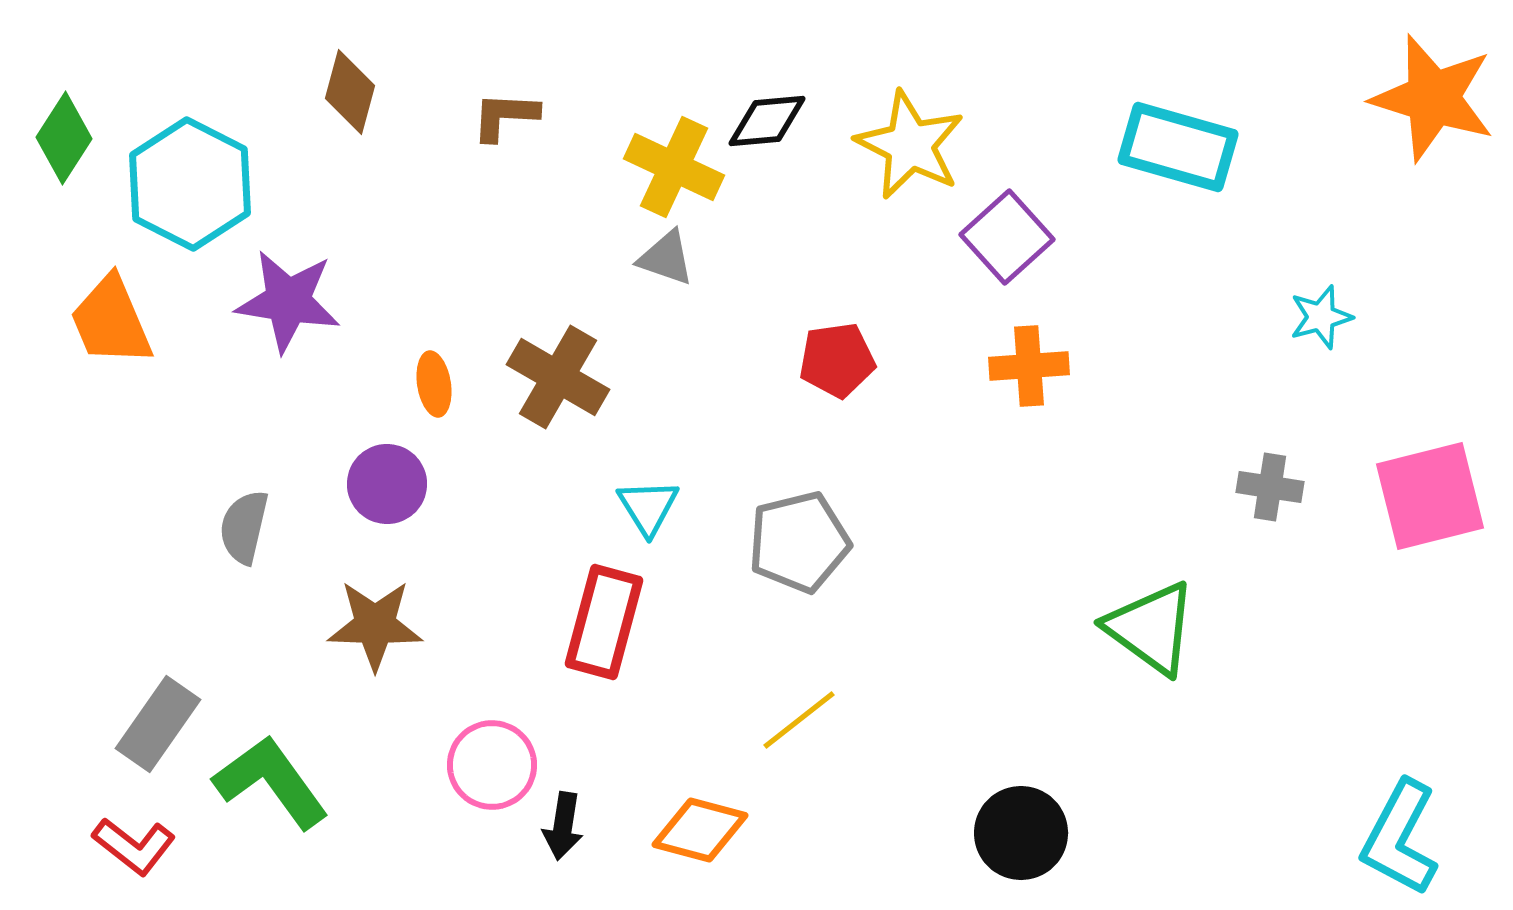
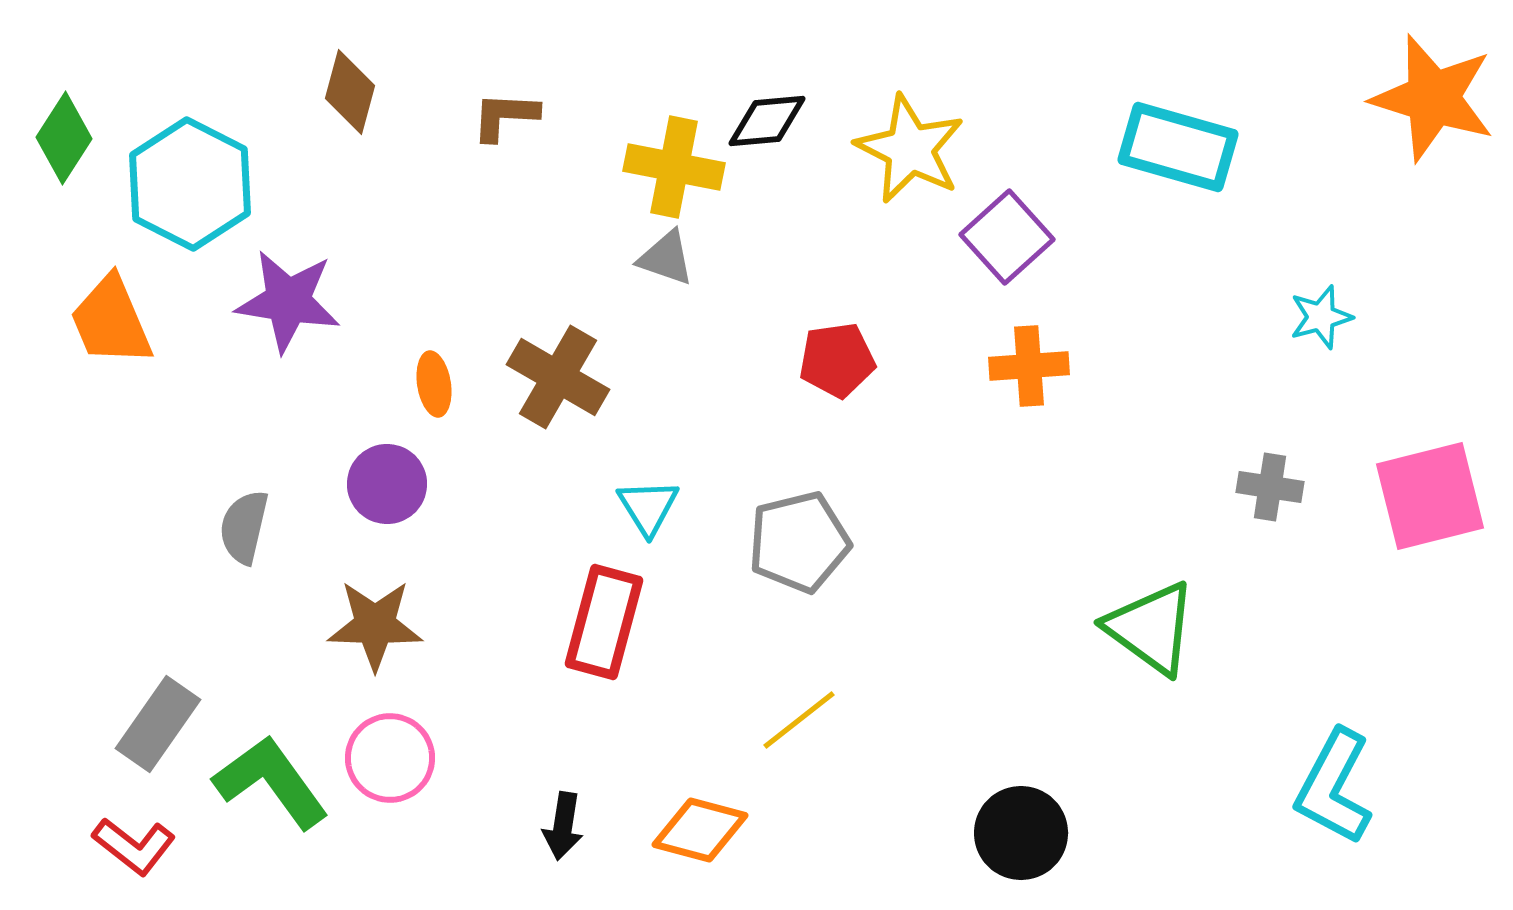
yellow star: moved 4 px down
yellow cross: rotated 14 degrees counterclockwise
pink circle: moved 102 px left, 7 px up
cyan L-shape: moved 66 px left, 51 px up
